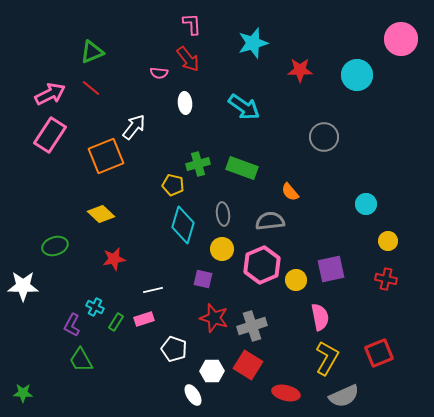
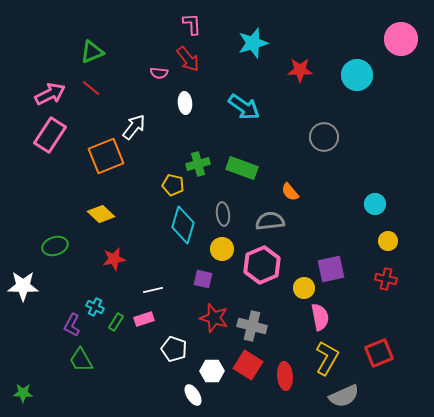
cyan circle at (366, 204): moved 9 px right
yellow circle at (296, 280): moved 8 px right, 8 px down
gray cross at (252, 326): rotated 32 degrees clockwise
red ellipse at (286, 393): moved 1 px left, 17 px up; rotated 72 degrees clockwise
